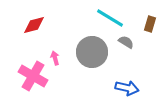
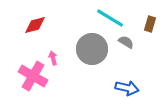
red diamond: moved 1 px right
gray circle: moved 3 px up
pink arrow: moved 2 px left
